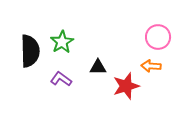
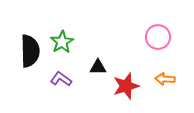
orange arrow: moved 14 px right, 13 px down
